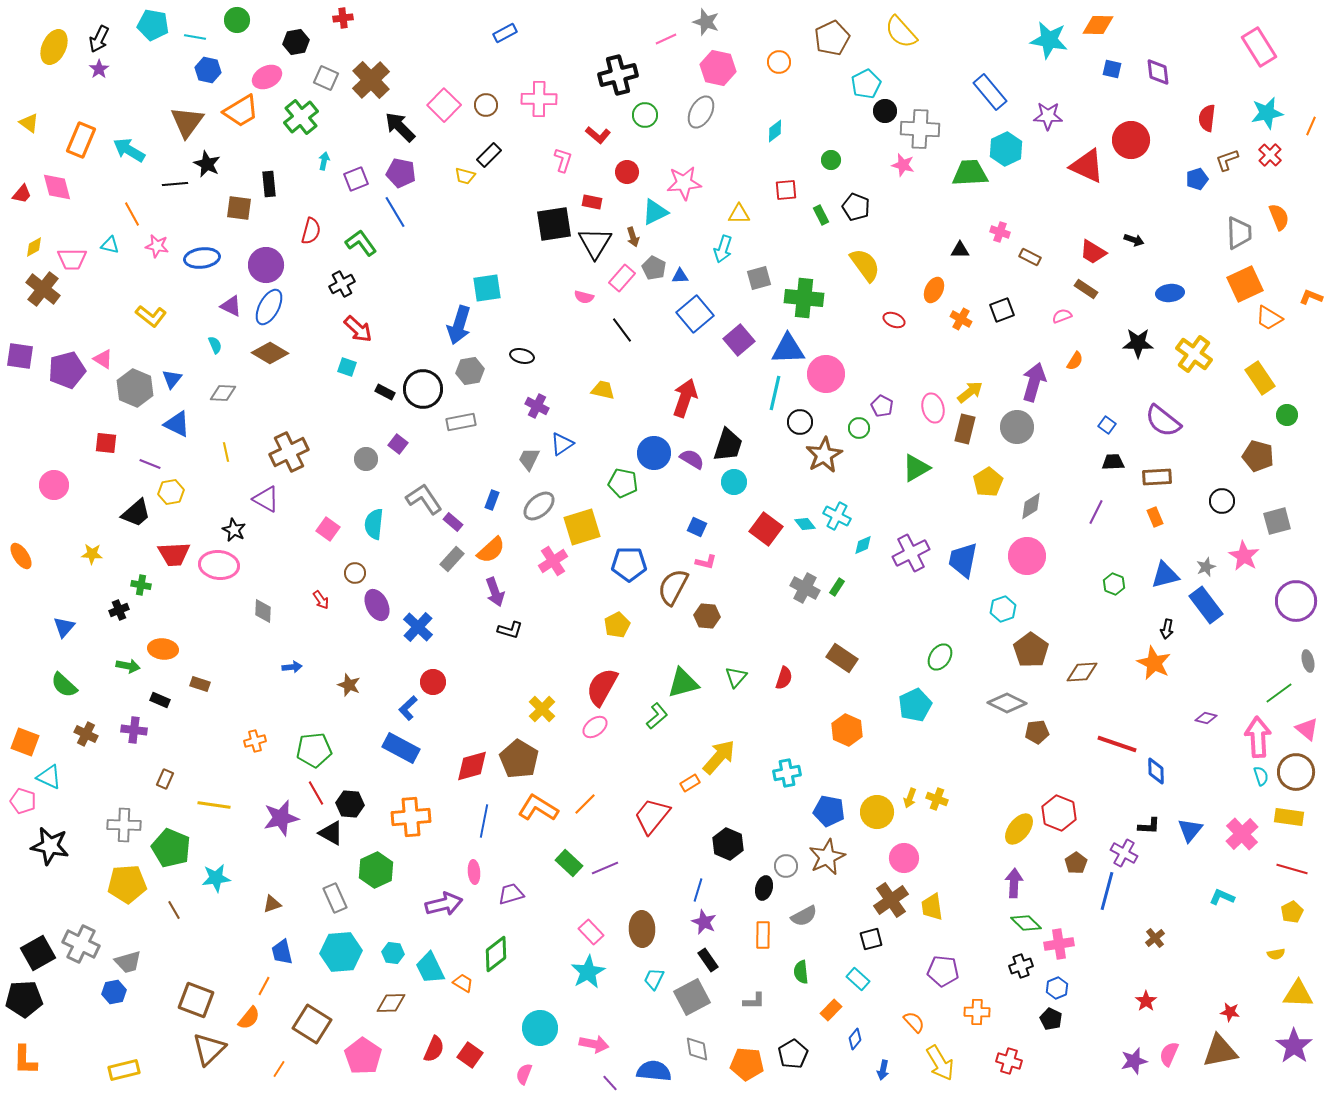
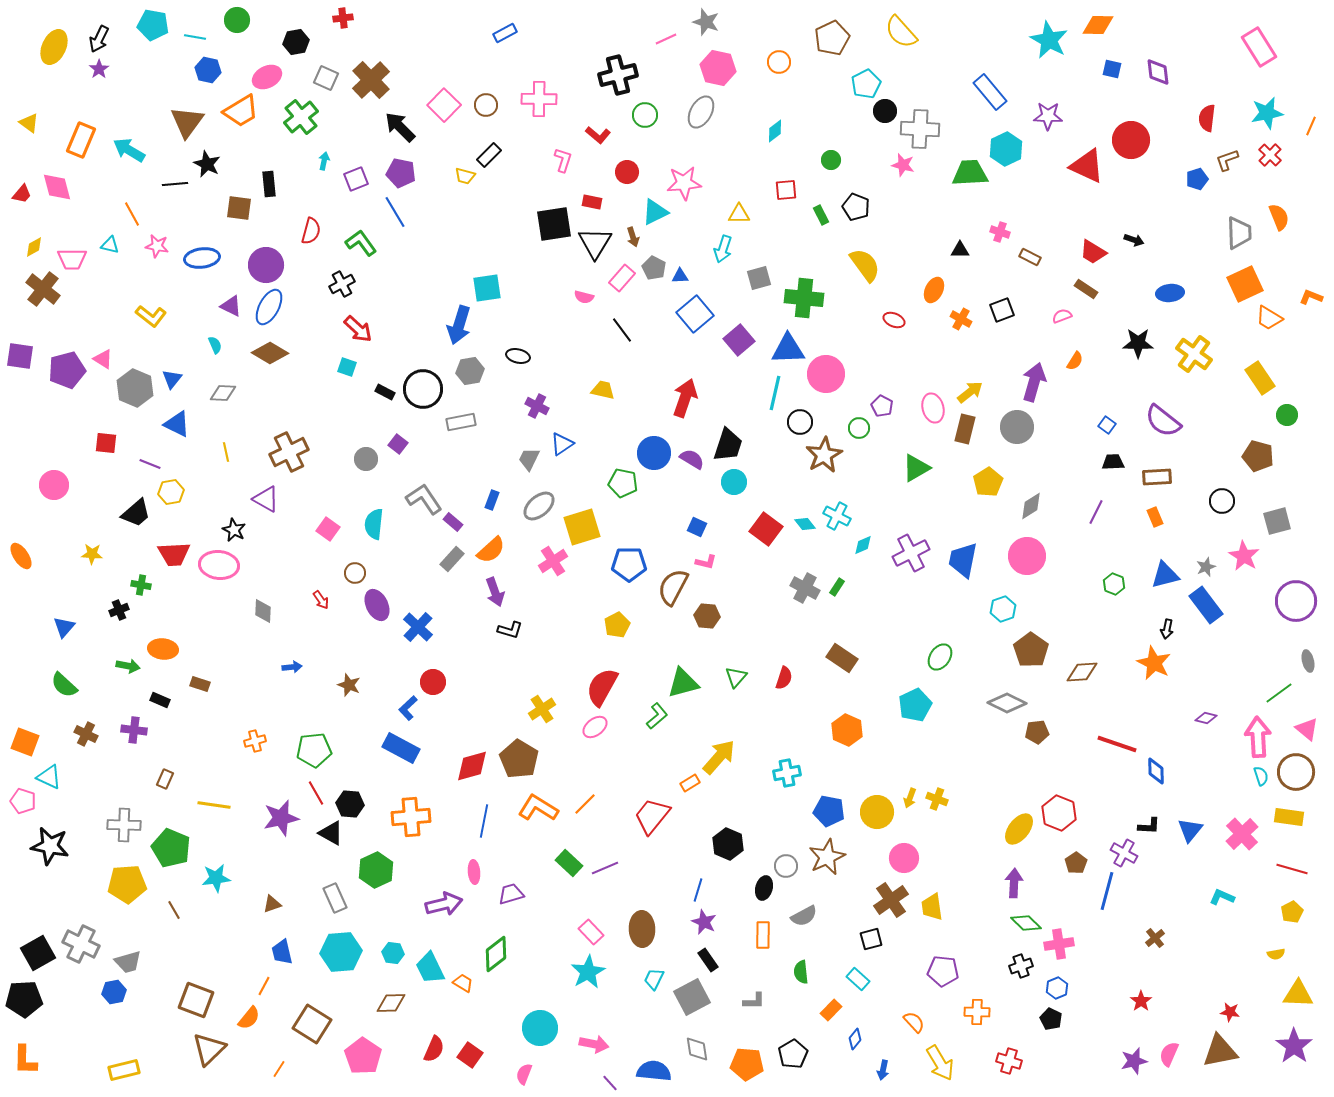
cyan star at (1049, 40): rotated 18 degrees clockwise
black ellipse at (522, 356): moved 4 px left
yellow cross at (542, 709): rotated 12 degrees clockwise
red star at (1146, 1001): moved 5 px left
